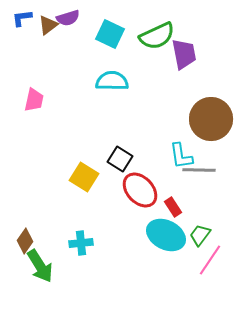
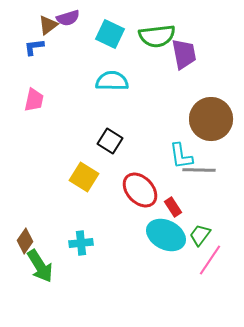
blue L-shape: moved 12 px right, 29 px down
green semicircle: rotated 18 degrees clockwise
black square: moved 10 px left, 18 px up
